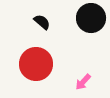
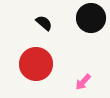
black semicircle: moved 2 px right, 1 px down
